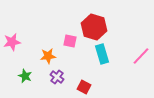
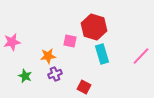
purple cross: moved 2 px left, 3 px up; rotated 32 degrees clockwise
